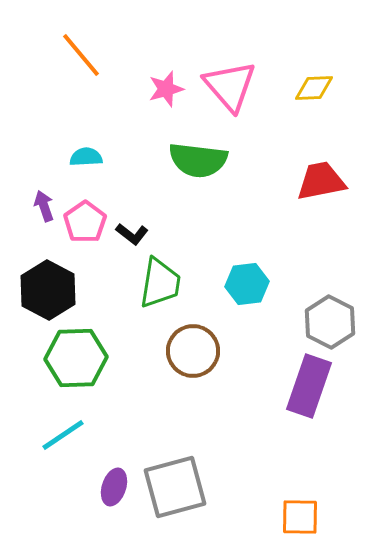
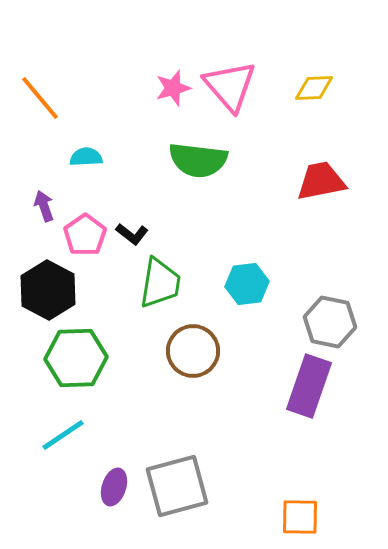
orange line: moved 41 px left, 43 px down
pink star: moved 7 px right, 1 px up
pink pentagon: moved 13 px down
gray hexagon: rotated 15 degrees counterclockwise
gray square: moved 2 px right, 1 px up
